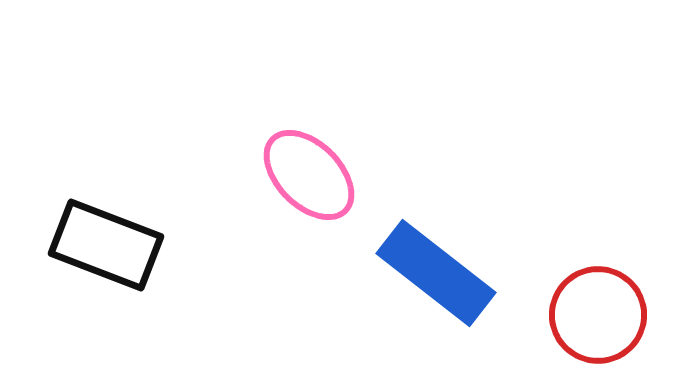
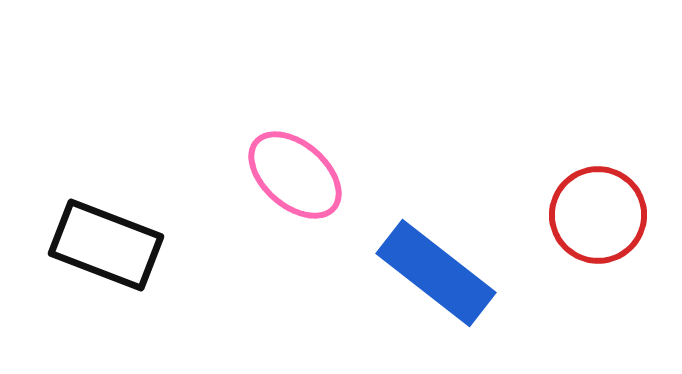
pink ellipse: moved 14 px left; rotated 4 degrees counterclockwise
red circle: moved 100 px up
